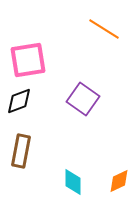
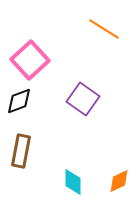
pink square: moved 2 px right; rotated 33 degrees counterclockwise
